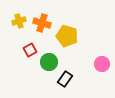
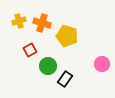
green circle: moved 1 px left, 4 px down
